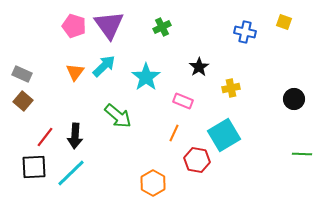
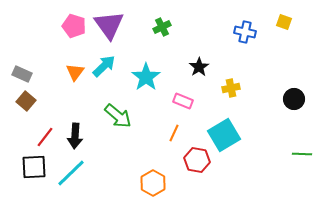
brown square: moved 3 px right
